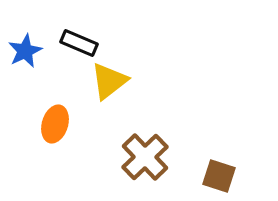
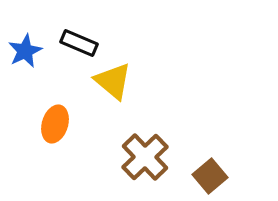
yellow triangle: moved 4 px right; rotated 42 degrees counterclockwise
brown square: moved 9 px left; rotated 32 degrees clockwise
